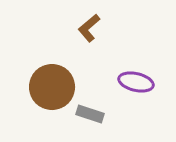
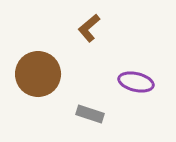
brown circle: moved 14 px left, 13 px up
